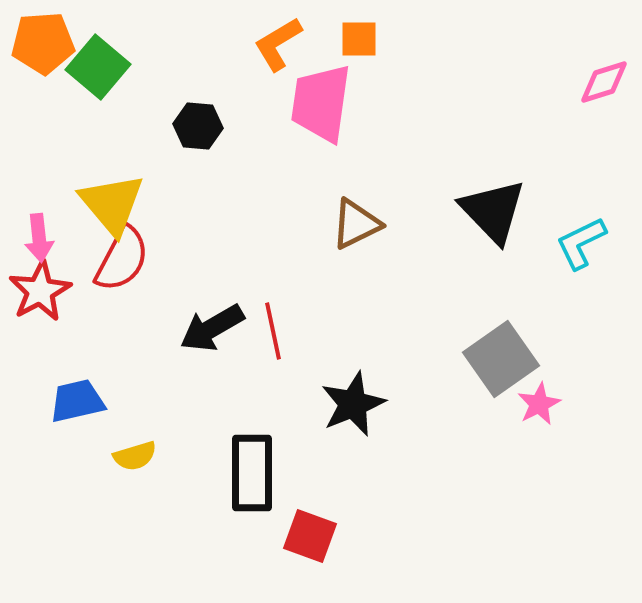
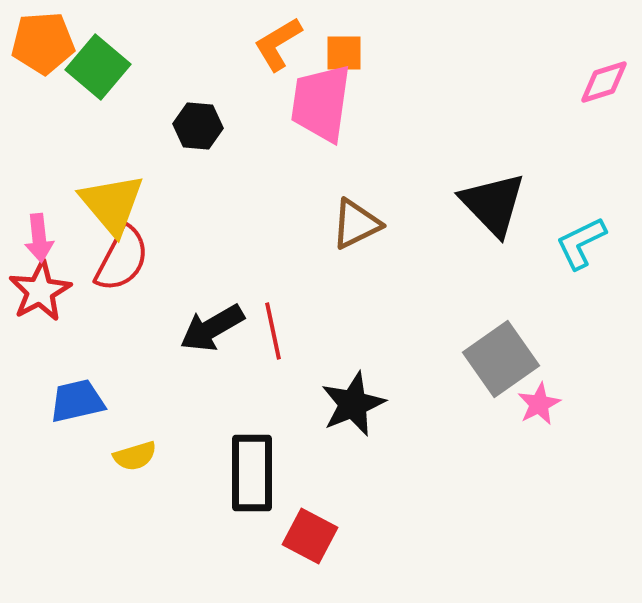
orange square: moved 15 px left, 14 px down
black triangle: moved 7 px up
red square: rotated 8 degrees clockwise
